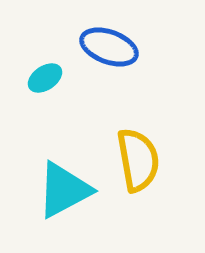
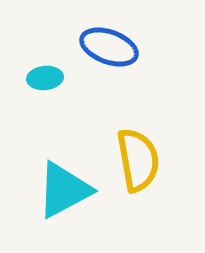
cyan ellipse: rotated 28 degrees clockwise
